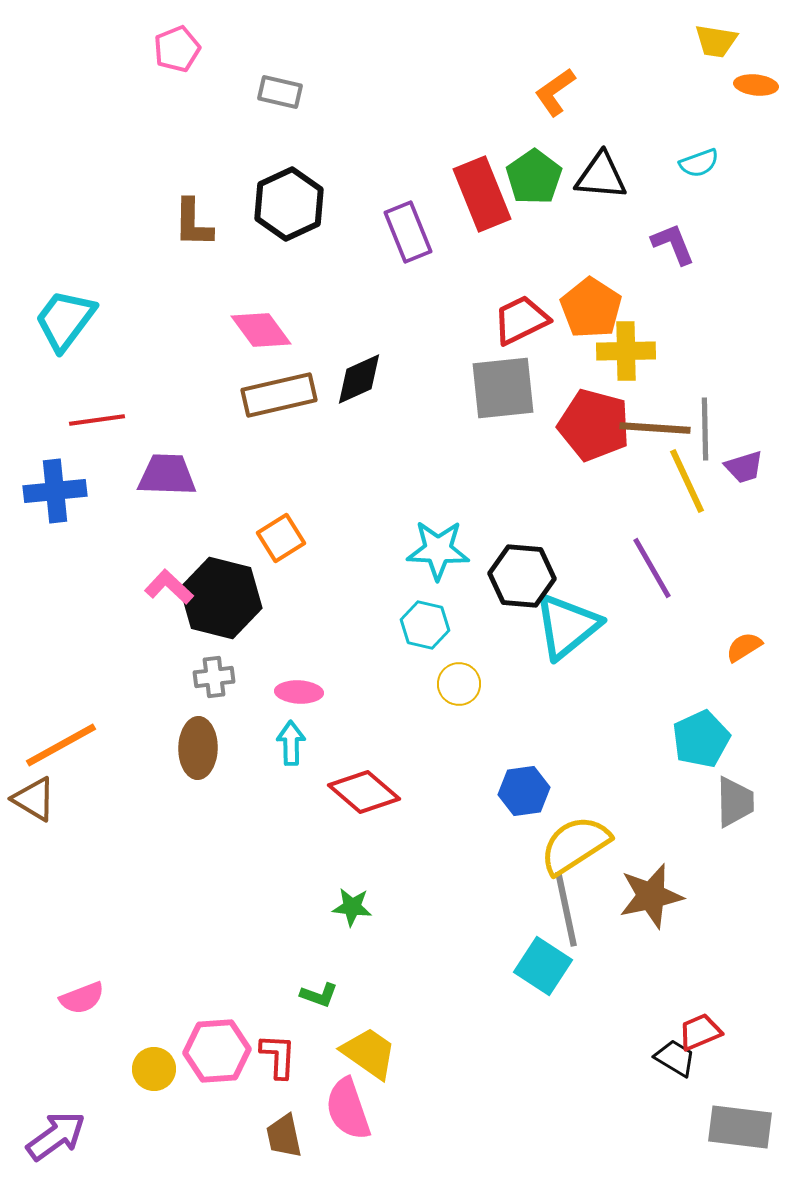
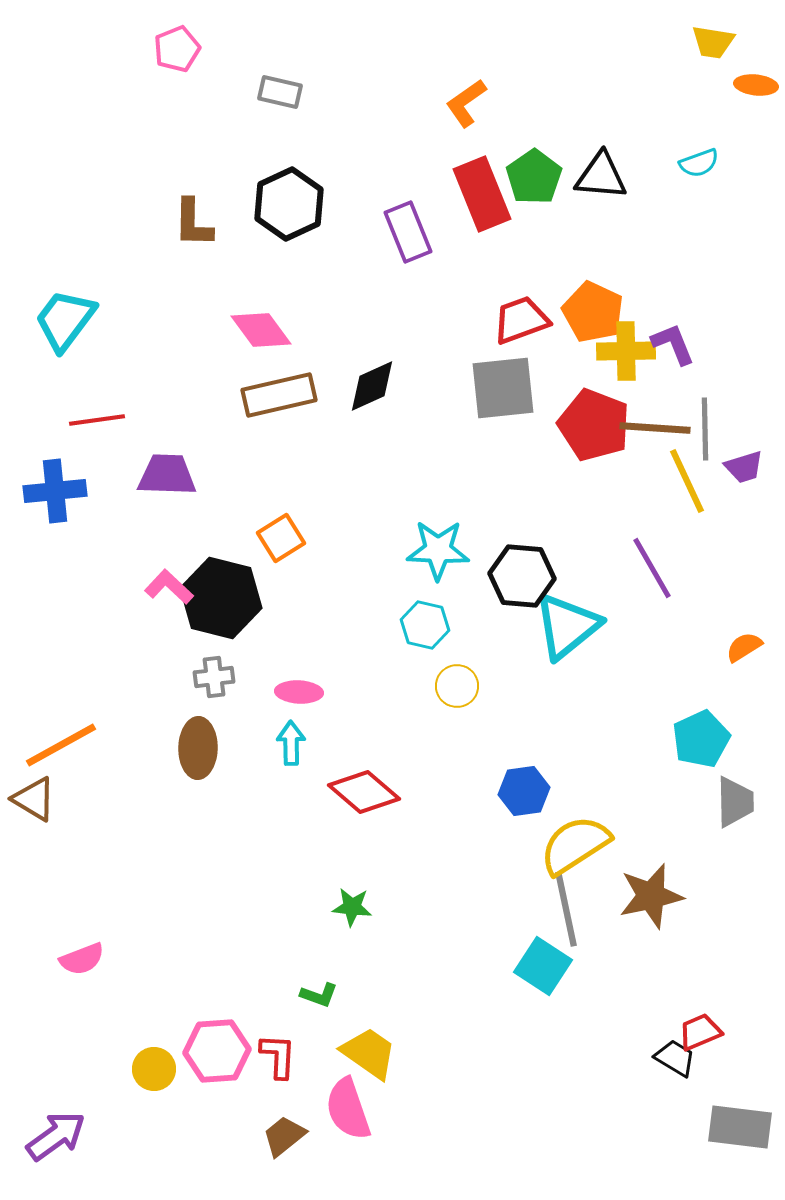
yellow trapezoid at (716, 41): moved 3 px left, 1 px down
orange L-shape at (555, 92): moved 89 px left, 11 px down
purple L-shape at (673, 244): moved 100 px down
orange pentagon at (591, 308): moved 2 px right, 4 px down; rotated 8 degrees counterclockwise
red trapezoid at (521, 320): rotated 6 degrees clockwise
black diamond at (359, 379): moved 13 px right, 7 px down
red pentagon at (594, 425): rotated 6 degrees clockwise
yellow circle at (459, 684): moved 2 px left, 2 px down
pink semicircle at (82, 998): moved 39 px up
brown trapezoid at (284, 1136): rotated 63 degrees clockwise
